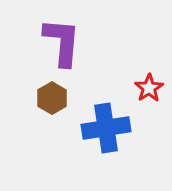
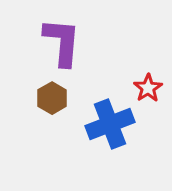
red star: moved 1 px left
blue cross: moved 4 px right, 4 px up; rotated 12 degrees counterclockwise
